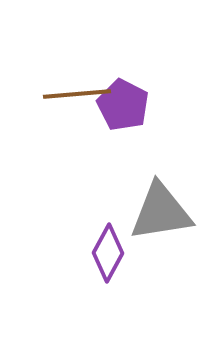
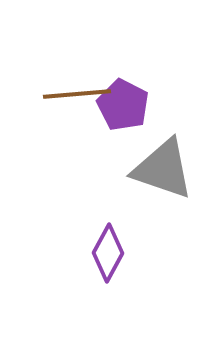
gray triangle: moved 2 px right, 43 px up; rotated 28 degrees clockwise
